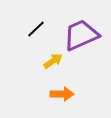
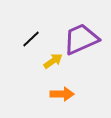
black line: moved 5 px left, 10 px down
purple trapezoid: moved 4 px down
